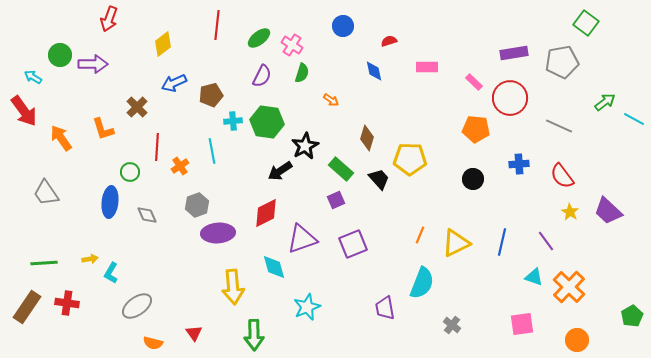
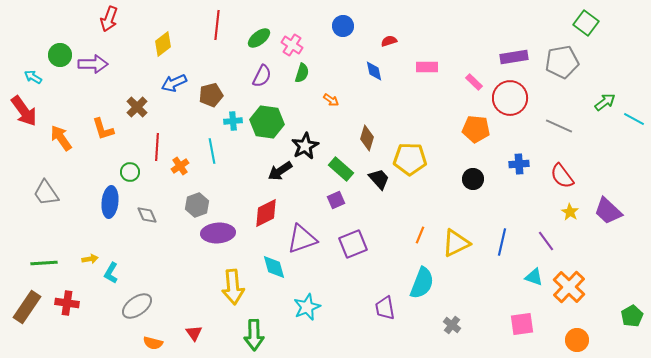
purple rectangle at (514, 53): moved 4 px down
